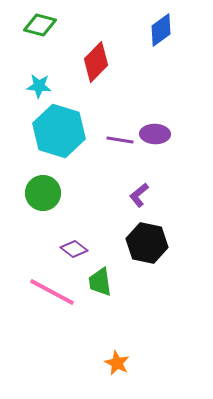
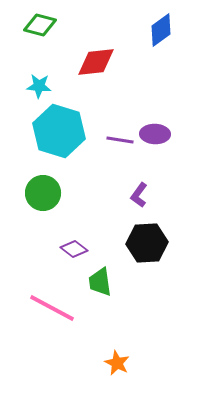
red diamond: rotated 39 degrees clockwise
purple L-shape: rotated 15 degrees counterclockwise
black hexagon: rotated 15 degrees counterclockwise
pink line: moved 16 px down
